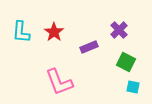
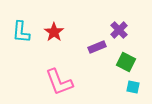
purple rectangle: moved 8 px right
